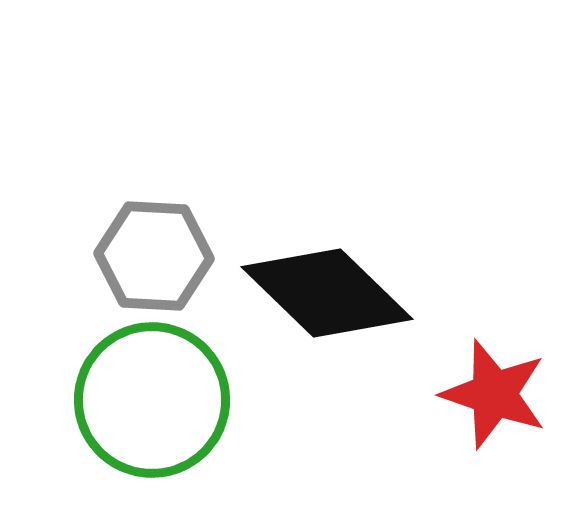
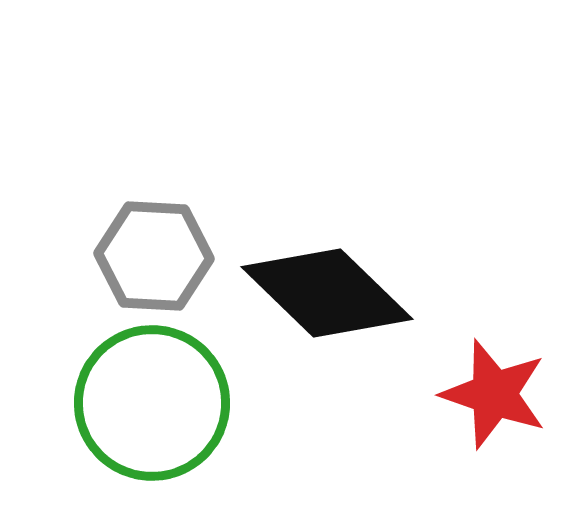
green circle: moved 3 px down
